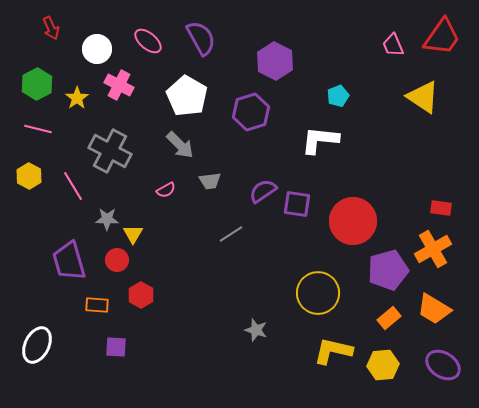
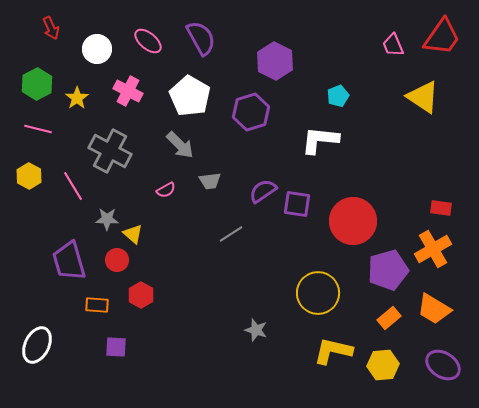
pink cross at (119, 85): moved 9 px right, 6 px down
white pentagon at (187, 96): moved 3 px right
yellow triangle at (133, 234): rotated 20 degrees counterclockwise
